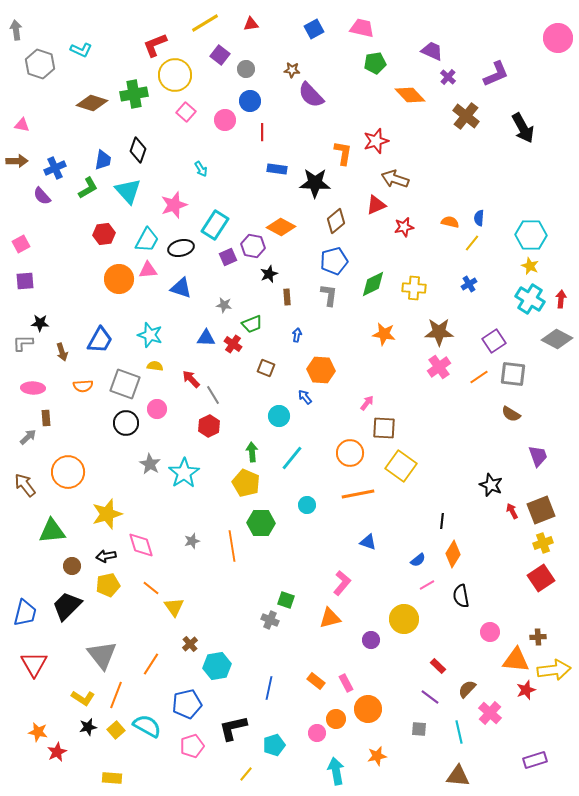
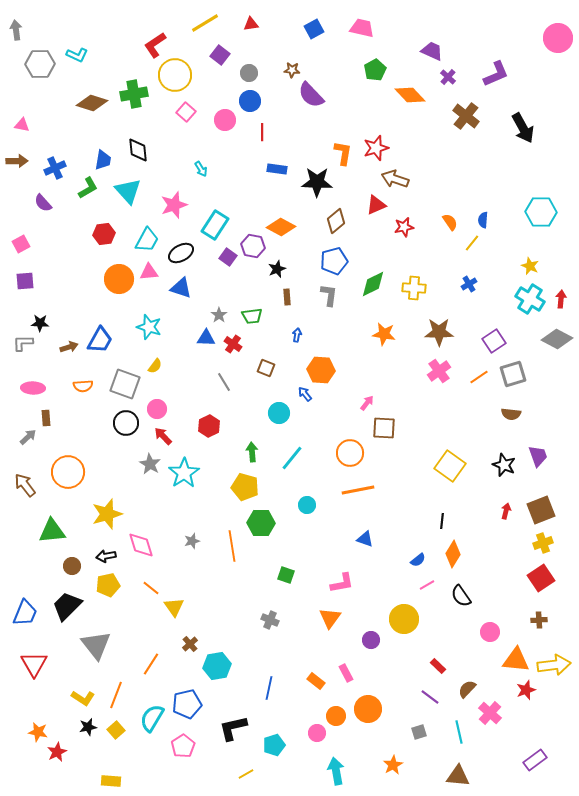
red L-shape at (155, 45): rotated 12 degrees counterclockwise
cyan L-shape at (81, 50): moved 4 px left, 5 px down
green pentagon at (375, 63): moved 7 px down; rotated 20 degrees counterclockwise
gray hexagon at (40, 64): rotated 20 degrees counterclockwise
gray circle at (246, 69): moved 3 px right, 4 px down
red star at (376, 141): moved 7 px down
black diamond at (138, 150): rotated 25 degrees counterclockwise
black star at (315, 183): moved 2 px right, 1 px up
purple semicircle at (42, 196): moved 1 px right, 7 px down
blue semicircle at (479, 218): moved 4 px right, 2 px down
orange semicircle at (450, 222): rotated 42 degrees clockwise
cyan hexagon at (531, 235): moved 10 px right, 23 px up
black ellipse at (181, 248): moved 5 px down; rotated 15 degrees counterclockwise
purple square at (228, 257): rotated 30 degrees counterclockwise
pink triangle at (148, 270): moved 1 px right, 2 px down
black star at (269, 274): moved 8 px right, 5 px up
gray star at (224, 305): moved 5 px left, 10 px down; rotated 28 degrees clockwise
green trapezoid at (252, 324): moved 8 px up; rotated 15 degrees clockwise
cyan star at (150, 335): moved 1 px left, 8 px up
brown arrow at (62, 352): moved 7 px right, 5 px up; rotated 90 degrees counterclockwise
yellow semicircle at (155, 366): rotated 119 degrees clockwise
pink cross at (439, 367): moved 4 px down
gray square at (513, 374): rotated 24 degrees counterclockwise
red arrow at (191, 379): moved 28 px left, 57 px down
gray line at (213, 395): moved 11 px right, 13 px up
blue arrow at (305, 397): moved 3 px up
brown semicircle at (511, 414): rotated 24 degrees counterclockwise
cyan circle at (279, 416): moved 3 px up
yellow square at (401, 466): moved 49 px right
yellow pentagon at (246, 483): moved 1 px left, 4 px down; rotated 8 degrees counterclockwise
black star at (491, 485): moved 13 px right, 20 px up
orange line at (358, 494): moved 4 px up
red arrow at (512, 511): moved 6 px left; rotated 42 degrees clockwise
blue triangle at (368, 542): moved 3 px left, 3 px up
pink L-shape at (342, 583): rotated 40 degrees clockwise
black semicircle at (461, 596): rotated 25 degrees counterclockwise
green square at (286, 600): moved 25 px up
blue trapezoid at (25, 613): rotated 8 degrees clockwise
orange triangle at (330, 618): rotated 40 degrees counterclockwise
brown cross at (538, 637): moved 1 px right, 17 px up
gray triangle at (102, 655): moved 6 px left, 10 px up
yellow arrow at (554, 670): moved 5 px up
pink rectangle at (346, 683): moved 10 px up
orange circle at (336, 719): moved 3 px up
cyan semicircle at (147, 726): moved 5 px right, 8 px up; rotated 88 degrees counterclockwise
gray square at (419, 729): moved 3 px down; rotated 21 degrees counterclockwise
pink pentagon at (192, 746): moved 9 px left; rotated 15 degrees counterclockwise
orange star at (377, 756): moved 16 px right, 9 px down; rotated 18 degrees counterclockwise
purple rectangle at (535, 760): rotated 20 degrees counterclockwise
yellow line at (246, 774): rotated 21 degrees clockwise
yellow rectangle at (112, 778): moved 1 px left, 3 px down
